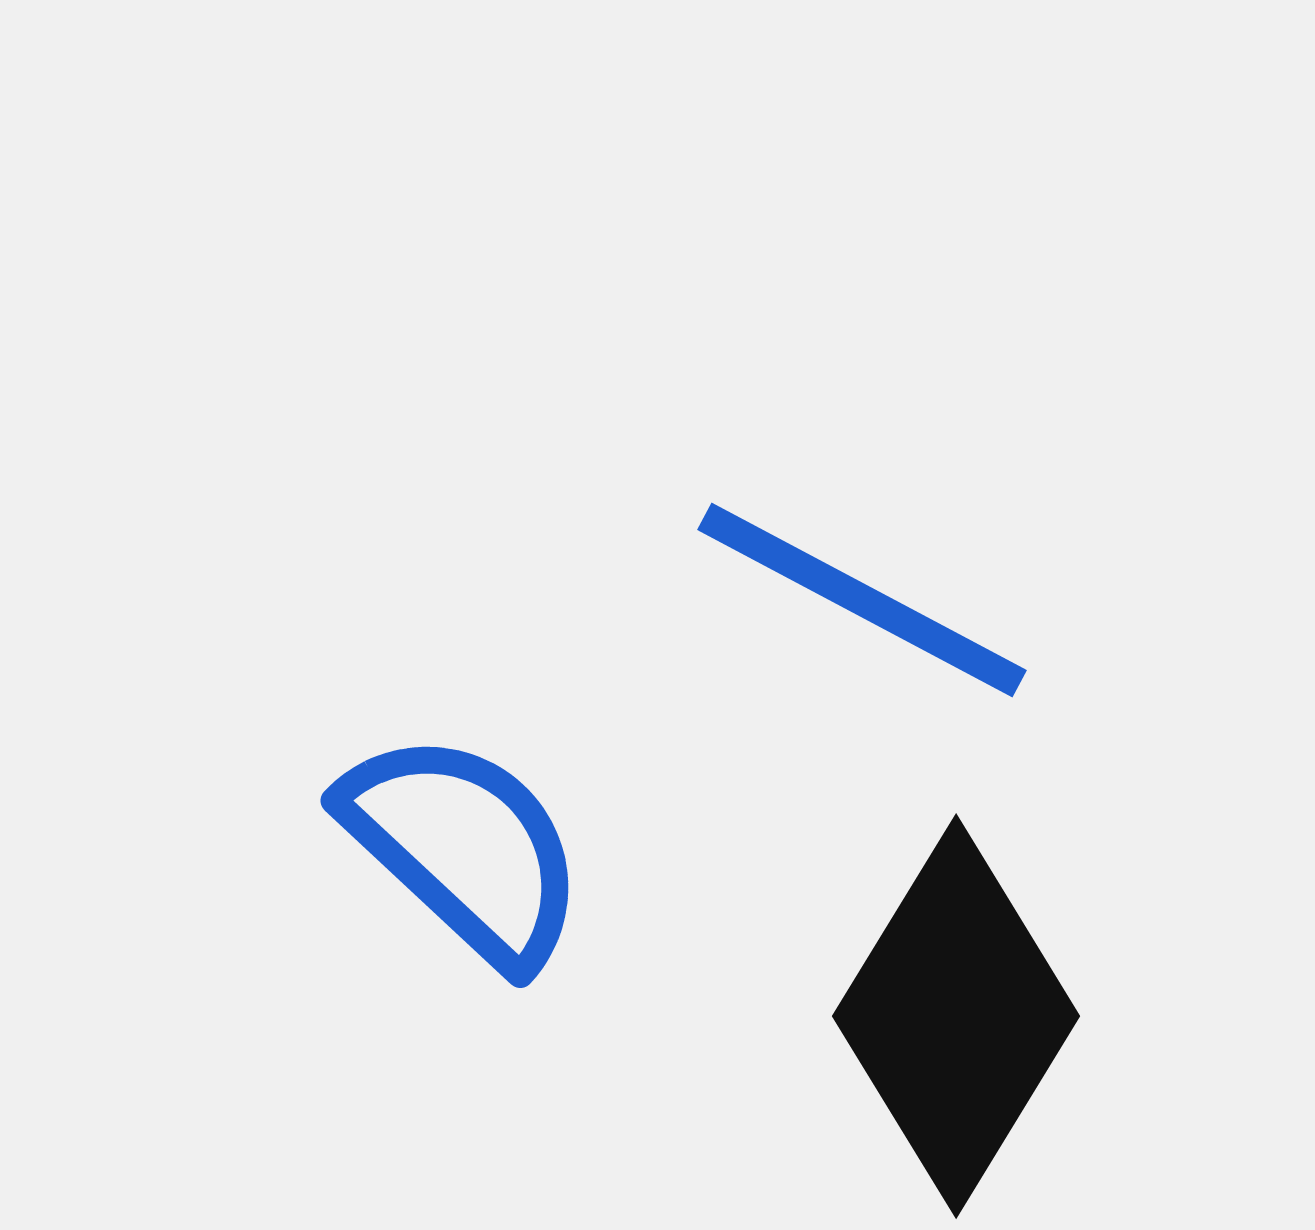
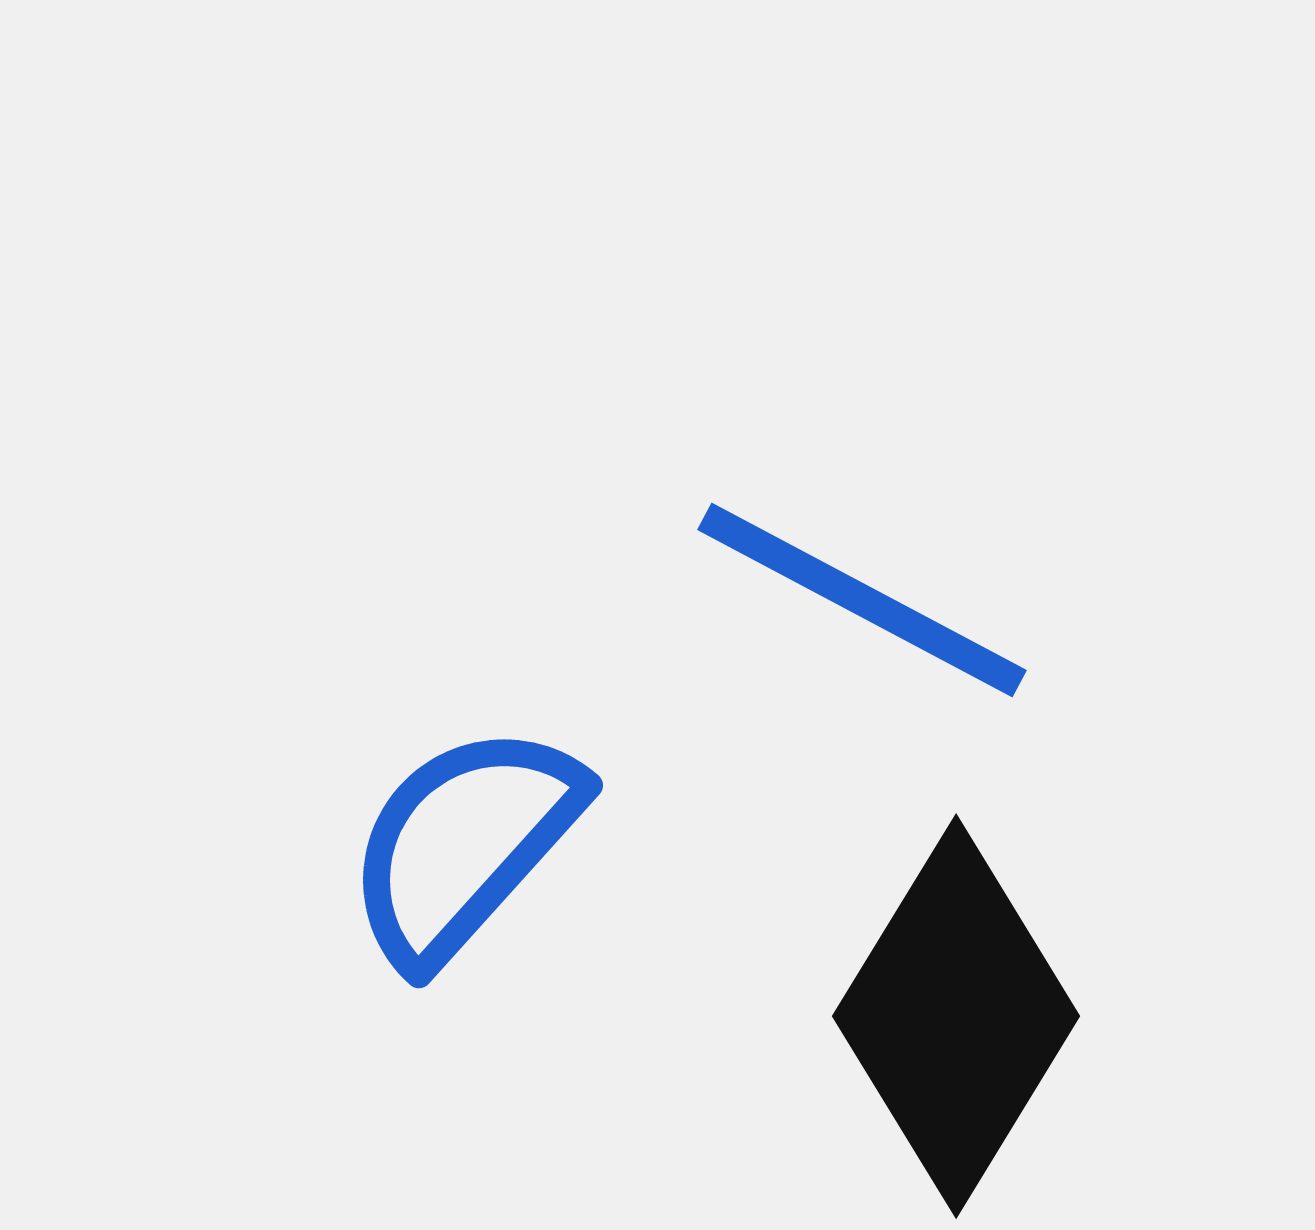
blue semicircle: moved 4 px up; rotated 91 degrees counterclockwise
